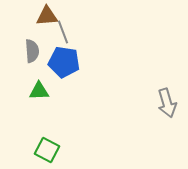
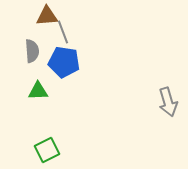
green triangle: moved 1 px left
gray arrow: moved 1 px right, 1 px up
green square: rotated 35 degrees clockwise
